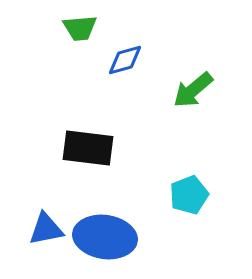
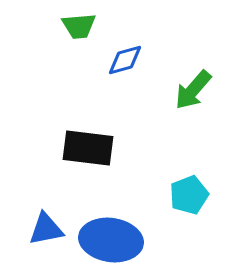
green trapezoid: moved 1 px left, 2 px up
green arrow: rotated 9 degrees counterclockwise
blue ellipse: moved 6 px right, 3 px down
